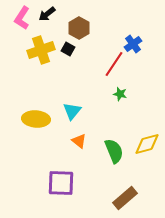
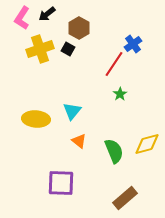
yellow cross: moved 1 px left, 1 px up
green star: rotated 24 degrees clockwise
